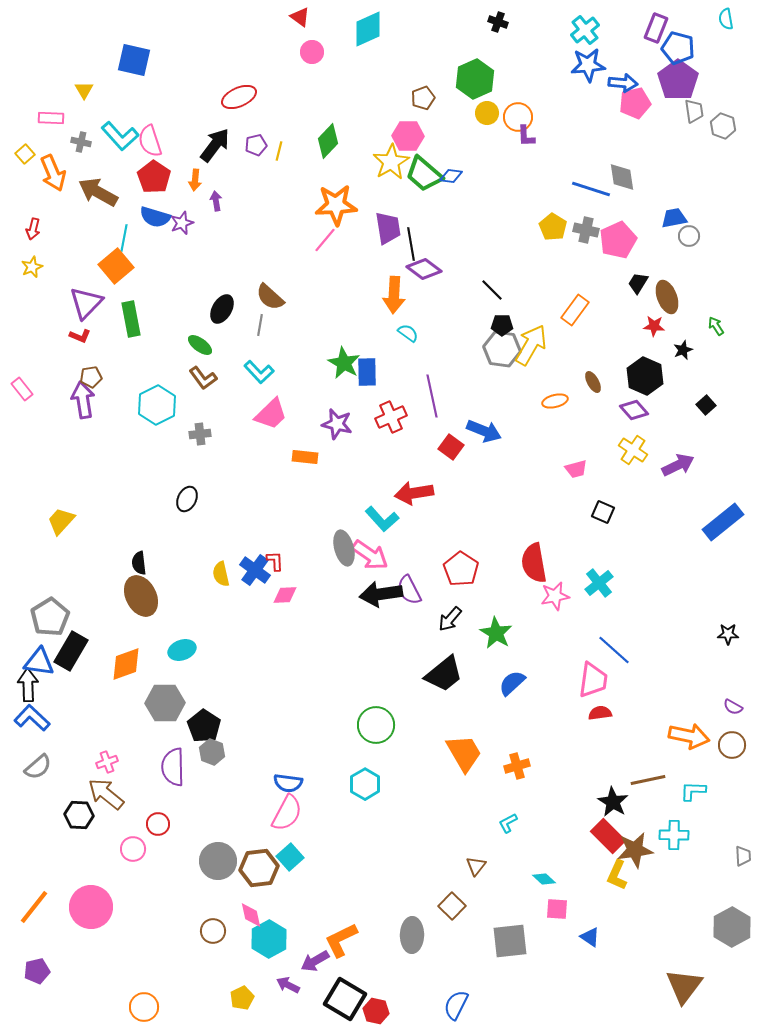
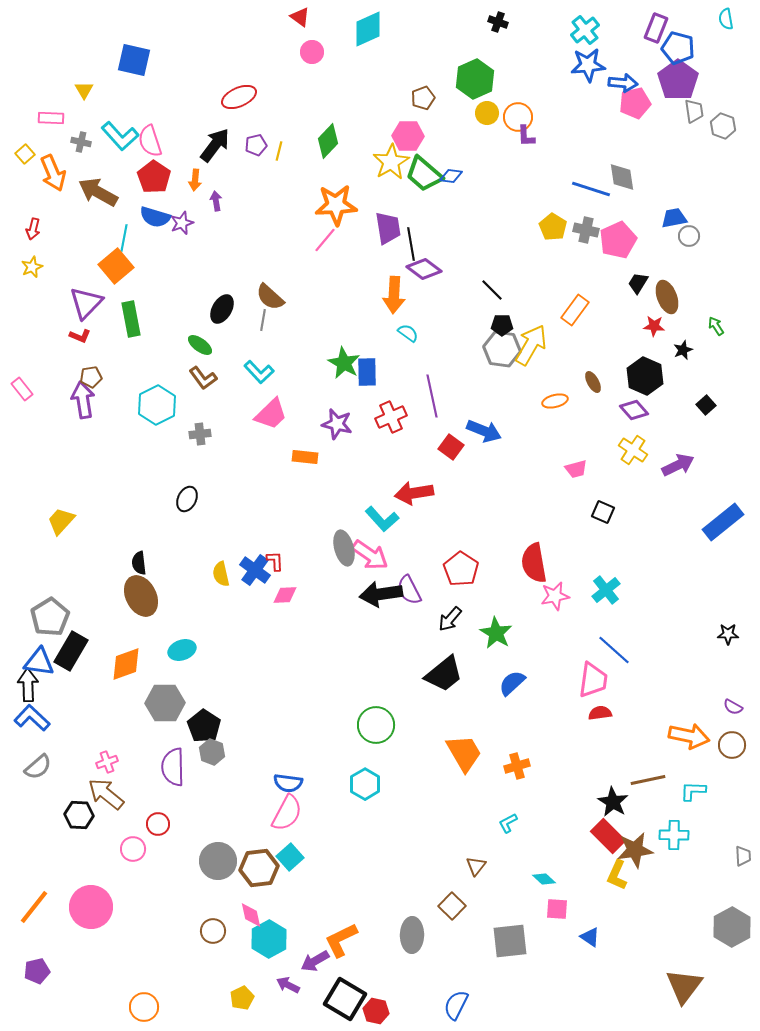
gray line at (260, 325): moved 3 px right, 5 px up
cyan cross at (599, 583): moved 7 px right, 7 px down
